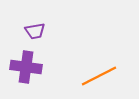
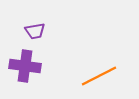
purple cross: moved 1 px left, 1 px up
